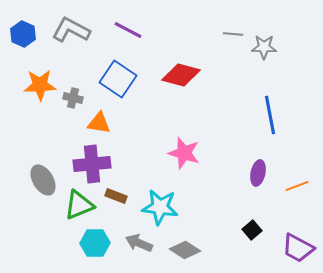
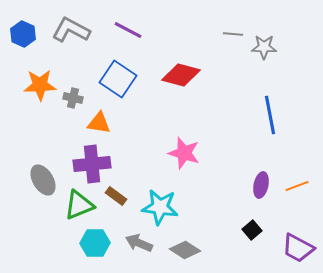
purple ellipse: moved 3 px right, 12 px down
brown rectangle: rotated 15 degrees clockwise
